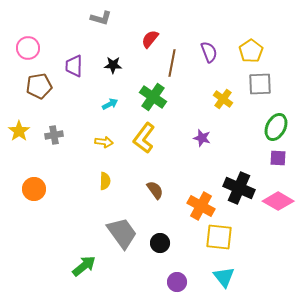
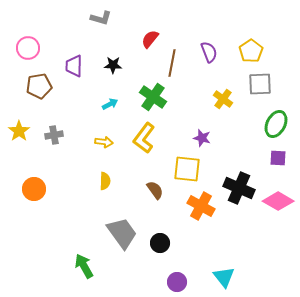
green ellipse: moved 3 px up
yellow square: moved 32 px left, 68 px up
green arrow: rotated 80 degrees counterclockwise
